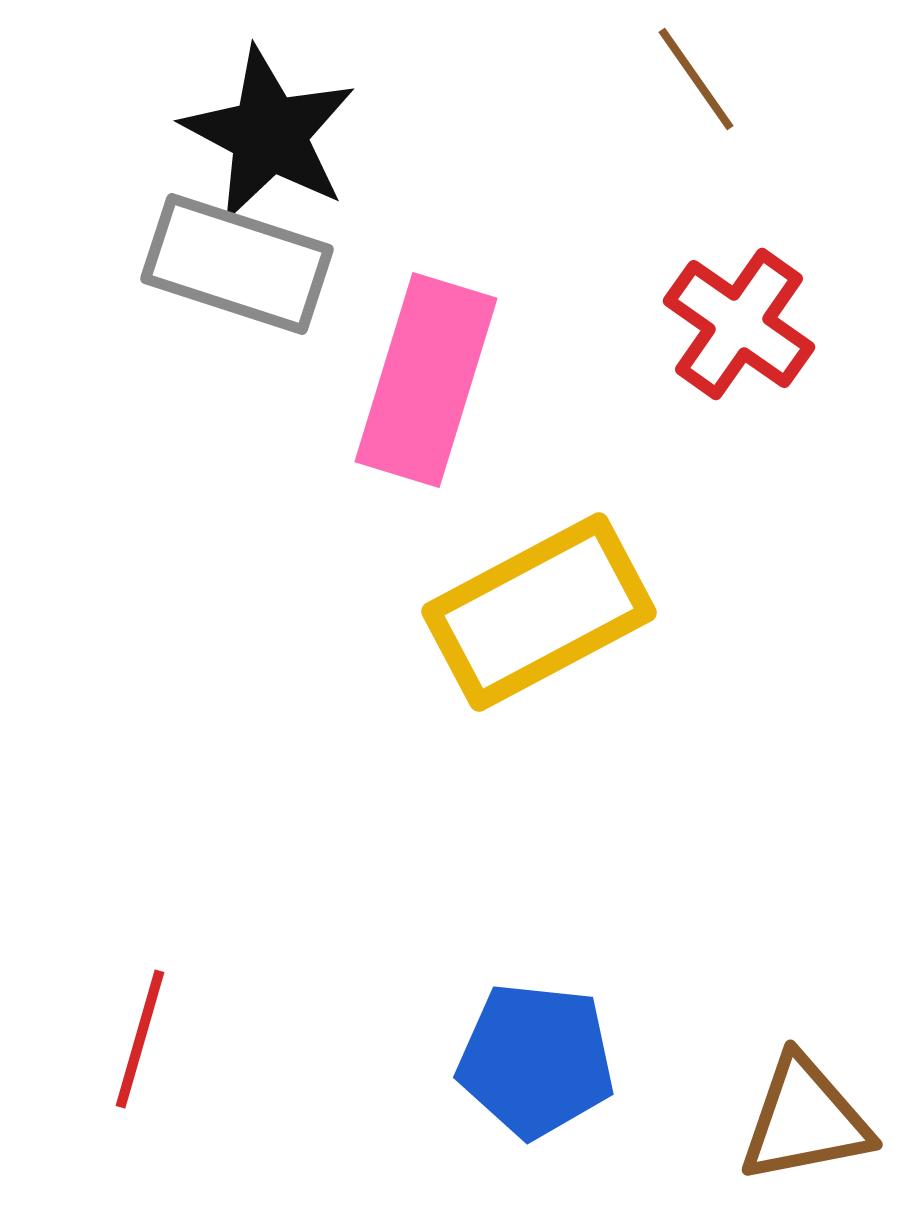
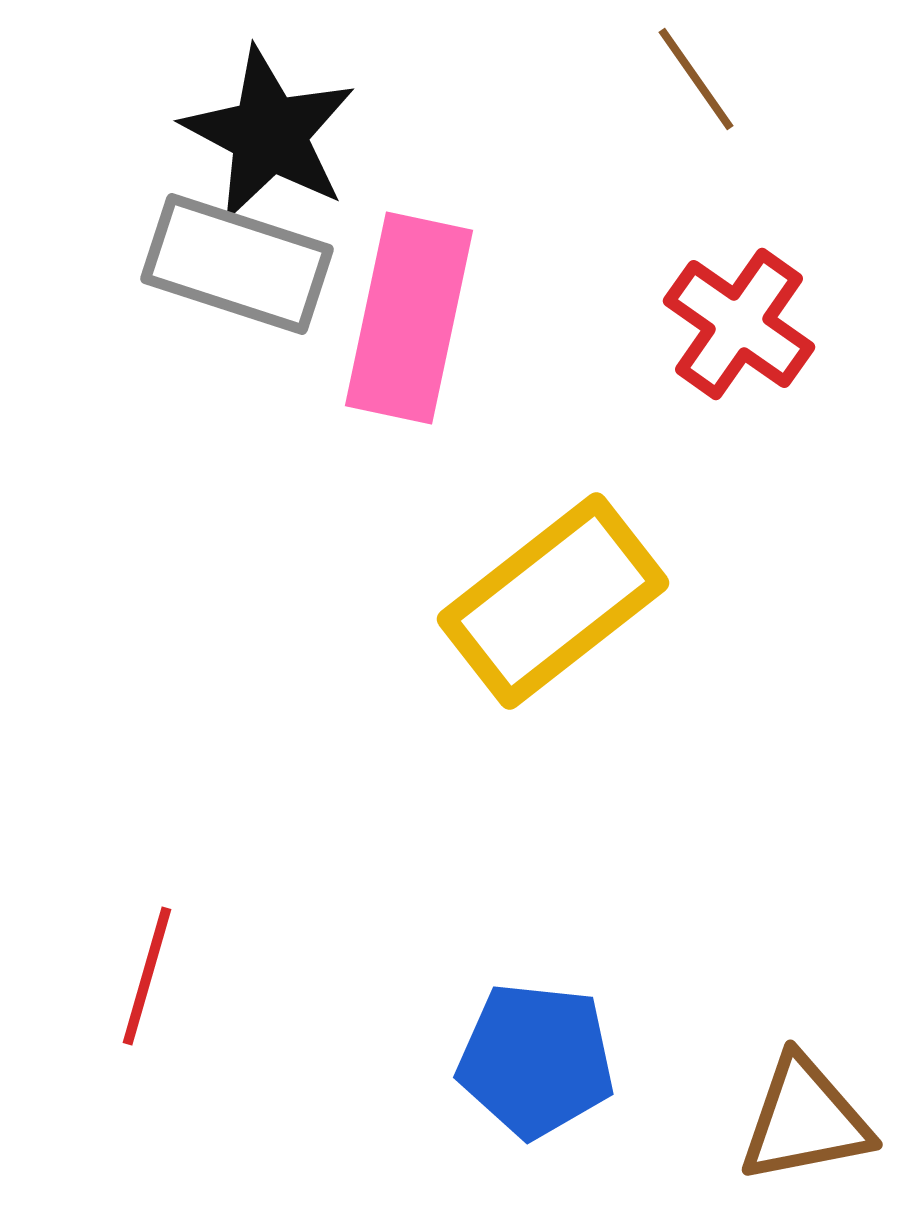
pink rectangle: moved 17 px left, 62 px up; rotated 5 degrees counterclockwise
yellow rectangle: moved 14 px right, 11 px up; rotated 10 degrees counterclockwise
red line: moved 7 px right, 63 px up
